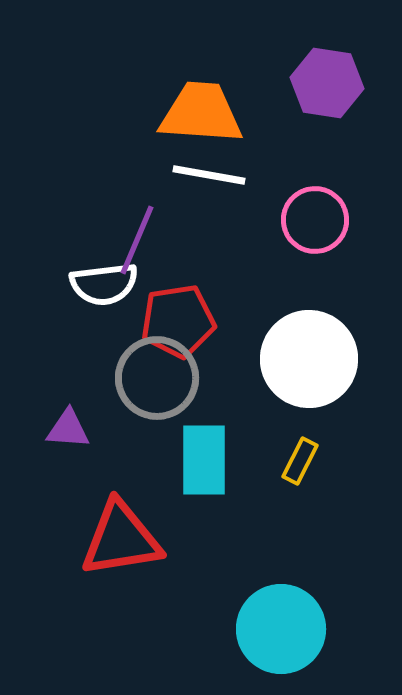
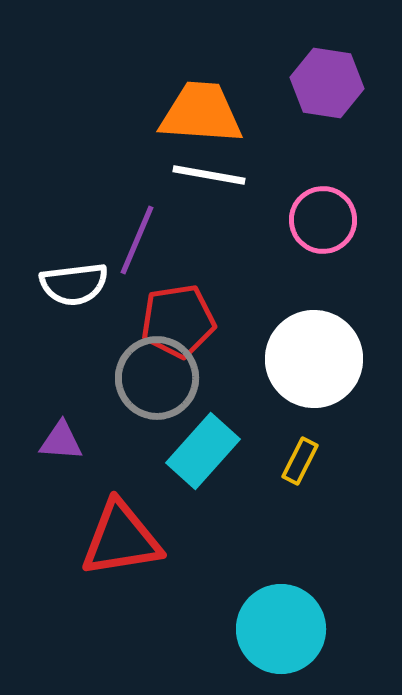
pink circle: moved 8 px right
white semicircle: moved 30 px left
white circle: moved 5 px right
purple triangle: moved 7 px left, 12 px down
cyan rectangle: moved 1 px left, 9 px up; rotated 42 degrees clockwise
